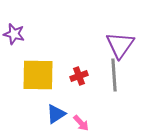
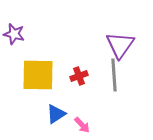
pink arrow: moved 1 px right, 2 px down
